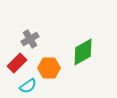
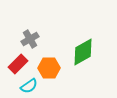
red rectangle: moved 1 px right, 1 px down
cyan semicircle: moved 1 px right
